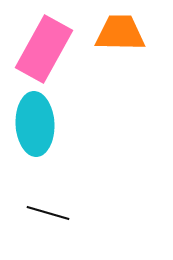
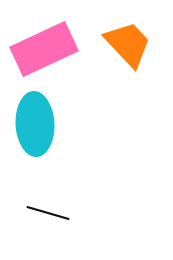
orange trapezoid: moved 8 px right, 11 px down; rotated 46 degrees clockwise
pink rectangle: rotated 36 degrees clockwise
